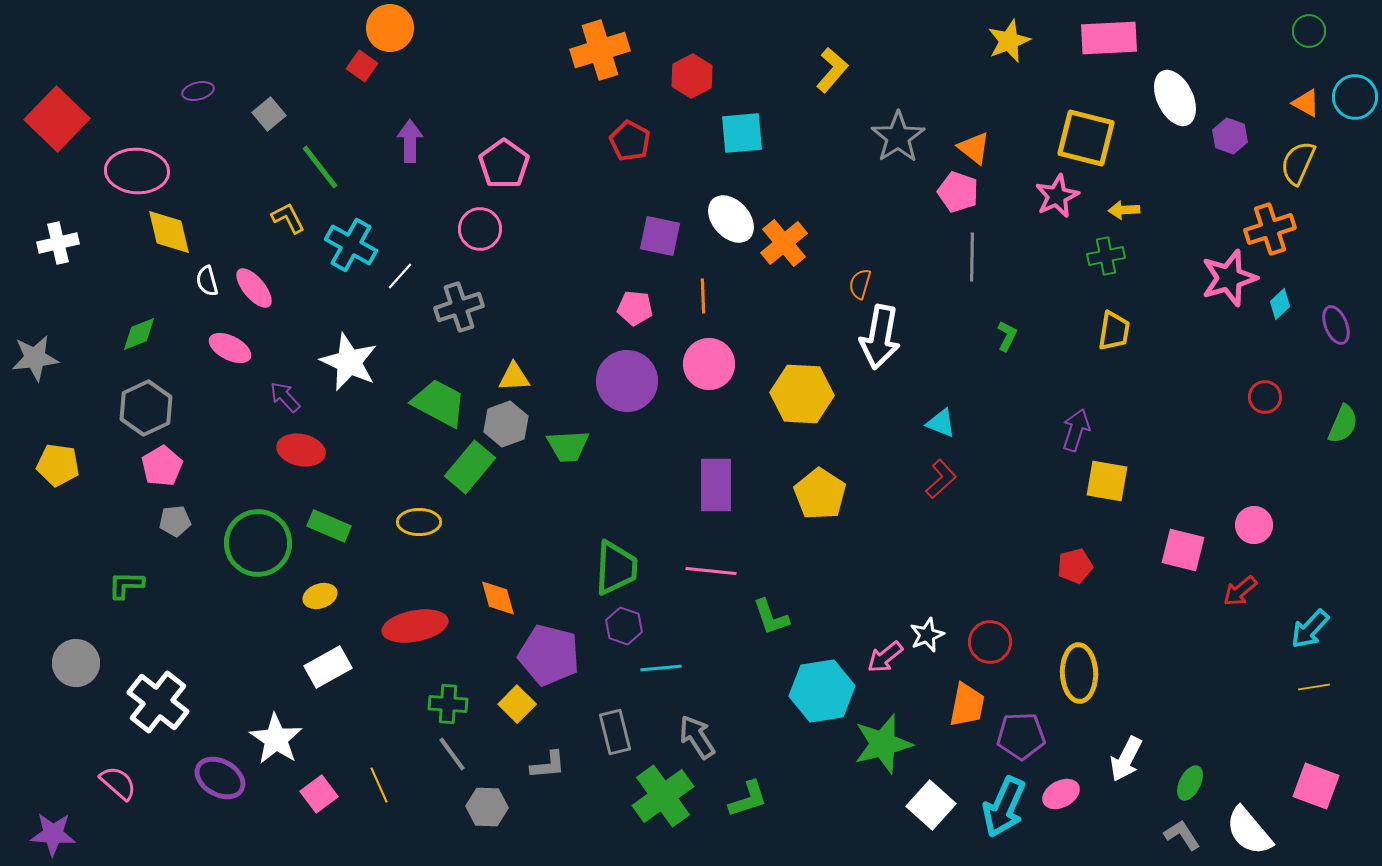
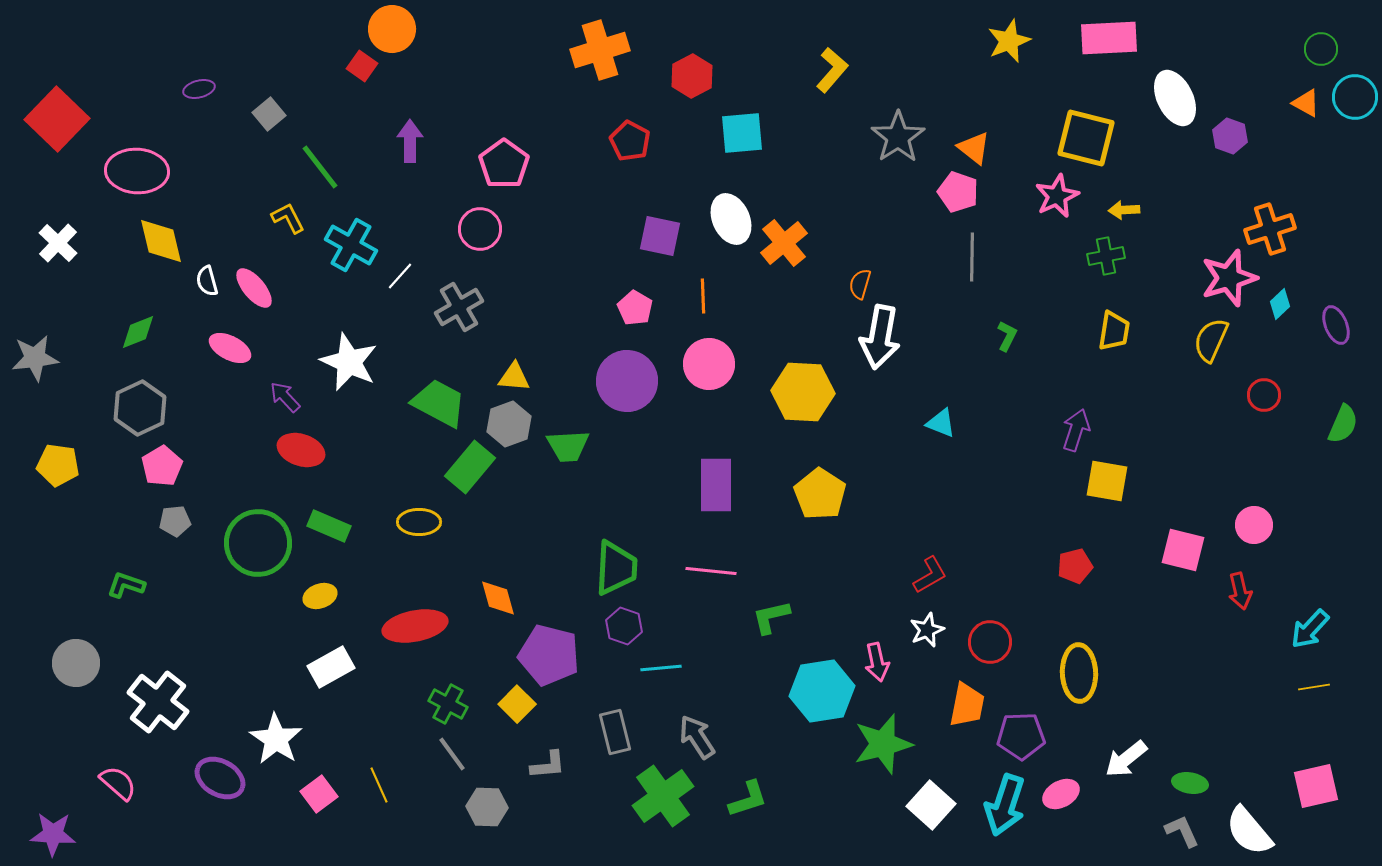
orange circle at (390, 28): moved 2 px right, 1 px down
green circle at (1309, 31): moved 12 px right, 18 px down
purple ellipse at (198, 91): moved 1 px right, 2 px up
yellow semicircle at (1298, 163): moved 87 px left, 177 px down
white ellipse at (731, 219): rotated 18 degrees clockwise
yellow diamond at (169, 232): moved 8 px left, 9 px down
white cross at (58, 243): rotated 33 degrees counterclockwise
gray cross at (459, 307): rotated 12 degrees counterclockwise
pink pentagon at (635, 308): rotated 24 degrees clockwise
green diamond at (139, 334): moved 1 px left, 2 px up
yellow triangle at (514, 377): rotated 8 degrees clockwise
yellow hexagon at (802, 394): moved 1 px right, 2 px up
red circle at (1265, 397): moved 1 px left, 2 px up
gray hexagon at (146, 408): moved 6 px left
gray hexagon at (506, 424): moved 3 px right
red ellipse at (301, 450): rotated 6 degrees clockwise
red L-shape at (941, 479): moved 11 px left, 96 px down; rotated 12 degrees clockwise
green L-shape at (126, 585): rotated 18 degrees clockwise
red arrow at (1240, 591): rotated 63 degrees counterclockwise
green L-shape at (771, 617): rotated 96 degrees clockwise
white star at (927, 635): moved 5 px up
pink arrow at (885, 657): moved 8 px left, 5 px down; rotated 63 degrees counterclockwise
white rectangle at (328, 667): moved 3 px right
green cross at (448, 704): rotated 24 degrees clockwise
white arrow at (1126, 759): rotated 24 degrees clockwise
green ellipse at (1190, 783): rotated 72 degrees clockwise
pink square at (1316, 786): rotated 33 degrees counterclockwise
cyan arrow at (1004, 807): moved 1 px right, 2 px up; rotated 6 degrees counterclockwise
gray L-shape at (1182, 835): moved 4 px up; rotated 9 degrees clockwise
